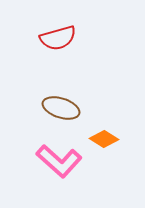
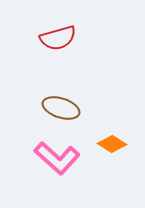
orange diamond: moved 8 px right, 5 px down
pink L-shape: moved 2 px left, 3 px up
